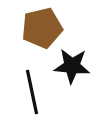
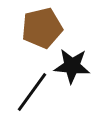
black line: rotated 48 degrees clockwise
